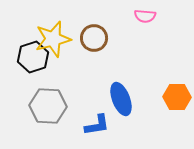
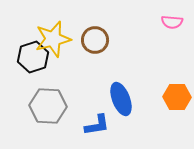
pink semicircle: moved 27 px right, 6 px down
brown circle: moved 1 px right, 2 px down
